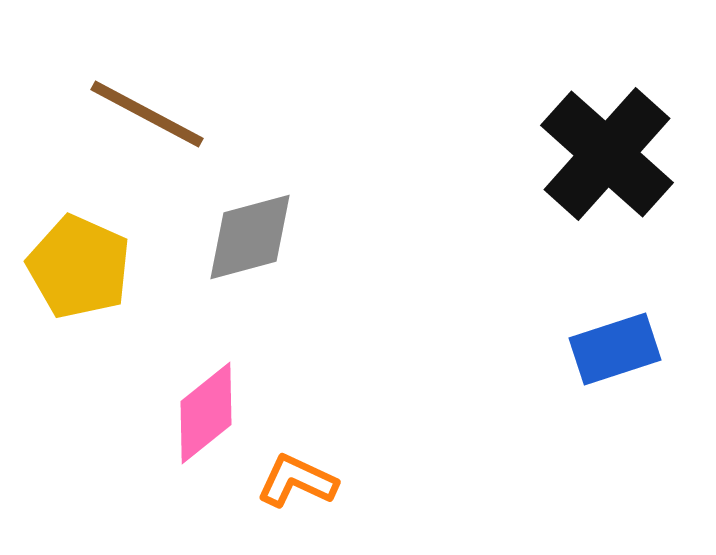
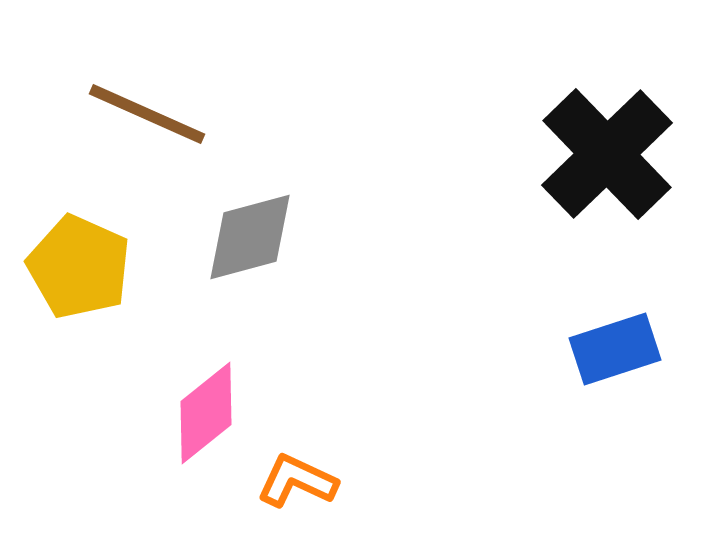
brown line: rotated 4 degrees counterclockwise
black cross: rotated 4 degrees clockwise
